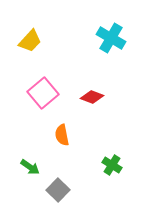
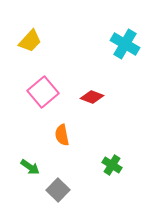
cyan cross: moved 14 px right, 6 px down
pink square: moved 1 px up
